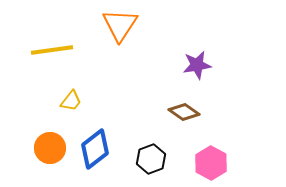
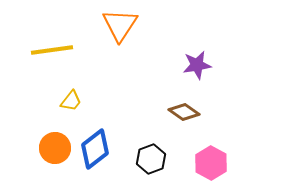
orange circle: moved 5 px right
